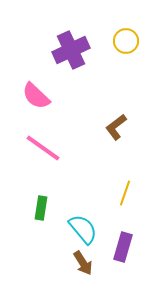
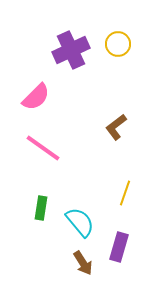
yellow circle: moved 8 px left, 3 px down
pink semicircle: moved 1 px down; rotated 88 degrees counterclockwise
cyan semicircle: moved 3 px left, 7 px up
purple rectangle: moved 4 px left
